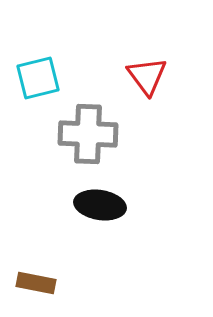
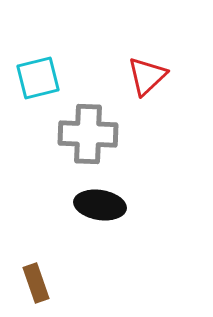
red triangle: rotated 24 degrees clockwise
brown rectangle: rotated 60 degrees clockwise
